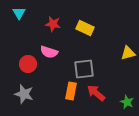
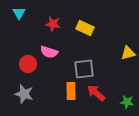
orange rectangle: rotated 12 degrees counterclockwise
green star: rotated 16 degrees counterclockwise
